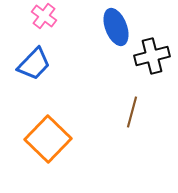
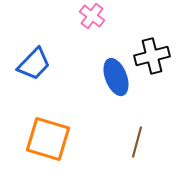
pink cross: moved 48 px right
blue ellipse: moved 50 px down
brown line: moved 5 px right, 30 px down
orange square: rotated 27 degrees counterclockwise
